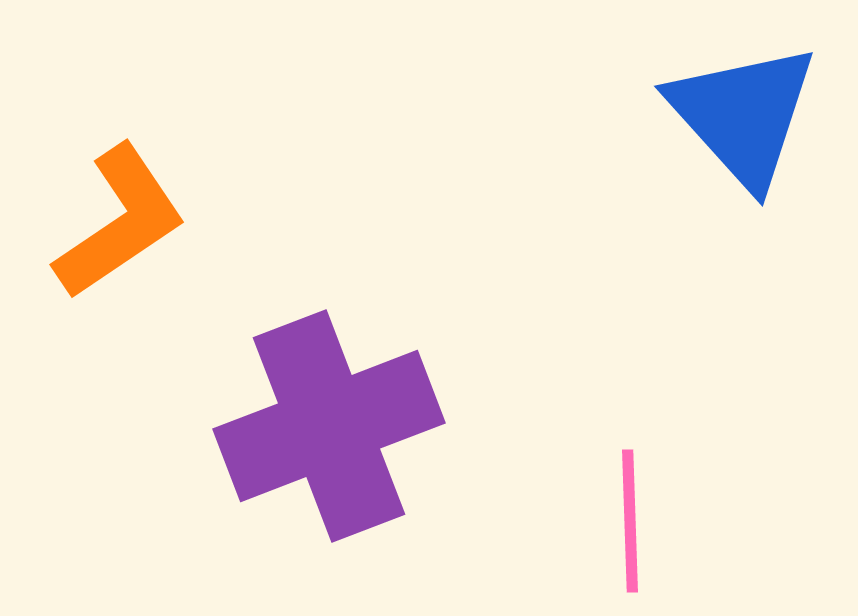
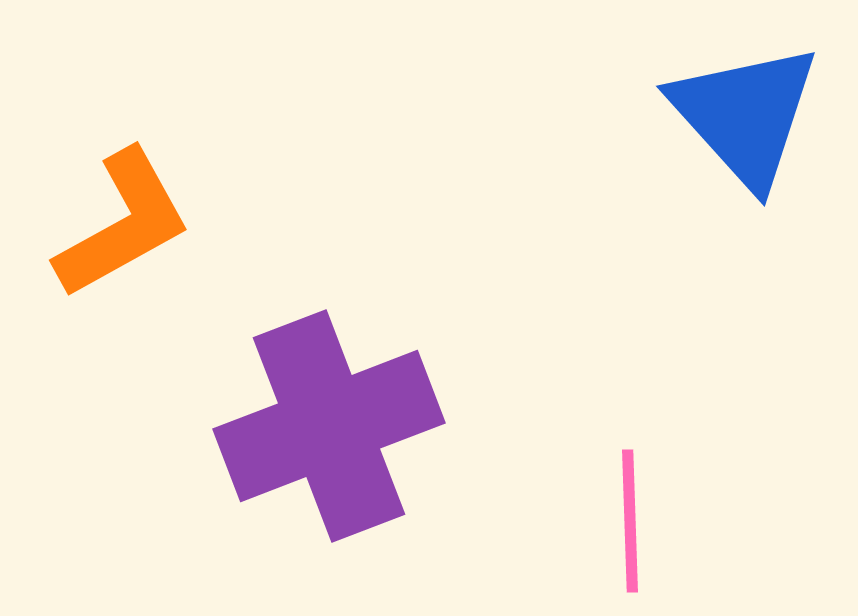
blue triangle: moved 2 px right
orange L-shape: moved 3 px right, 2 px down; rotated 5 degrees clockwise
